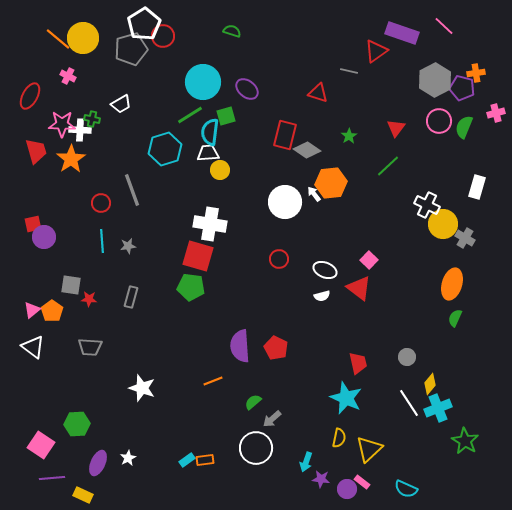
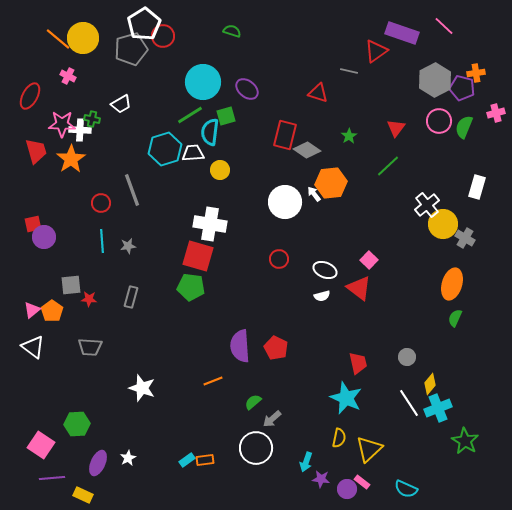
white trapezoid at (208, 153): moved 15 px left
white cross at (427, 205): rotated 25 degrees clockwise
gray square at (71, 285): rotated 15 degrees counterclockwise
